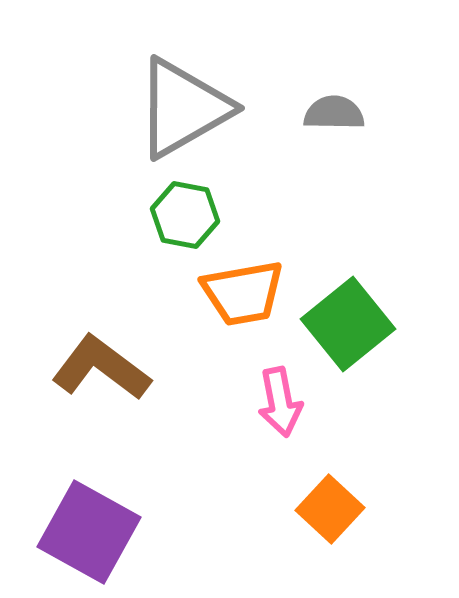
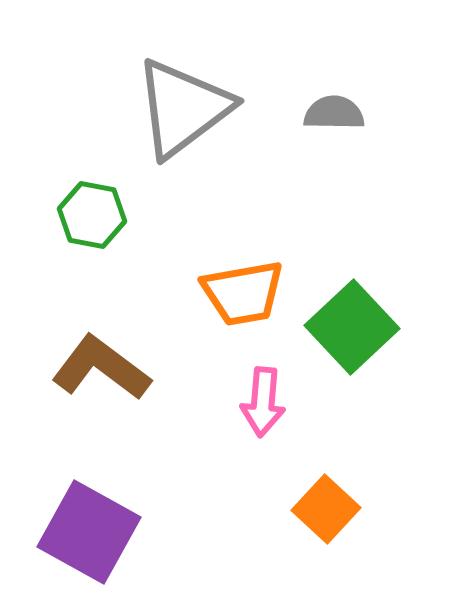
gray triangle: rotated 7 degrees counterclockwise
green hexagon: moved 93 px left
green square: moved 4 px right, 3 px down; rotated 4 degrees counterclockwise
pink arrow: moved 17 px left; rotated 16 degrees clockwise
orange square: moved 4 px left
